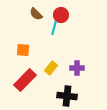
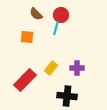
cyan line: moved 2 px right
orange square: moved 4 px right, 13 px up
